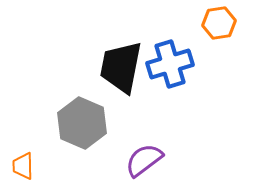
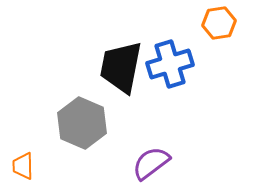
purple semicircle: moved 7 px right, 3 px down
